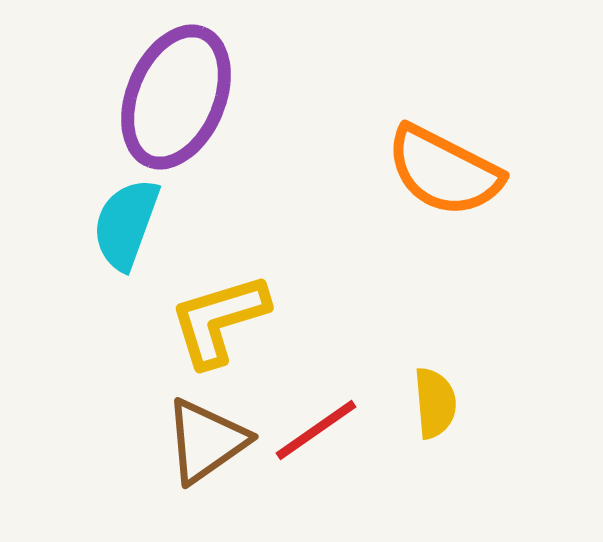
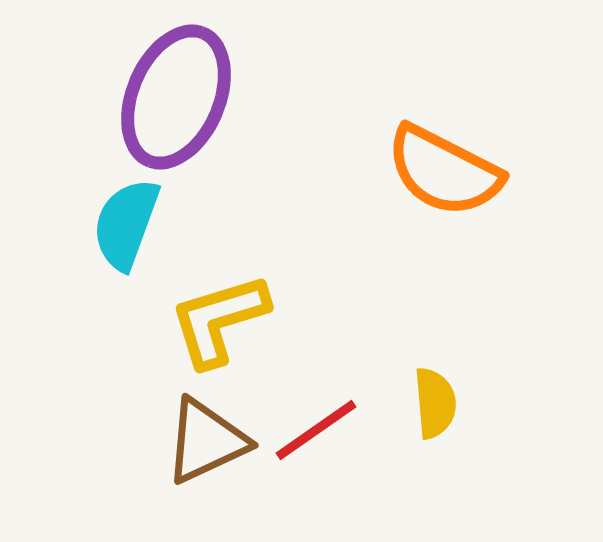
brown triangle: rotated 10 degrees clockwise
